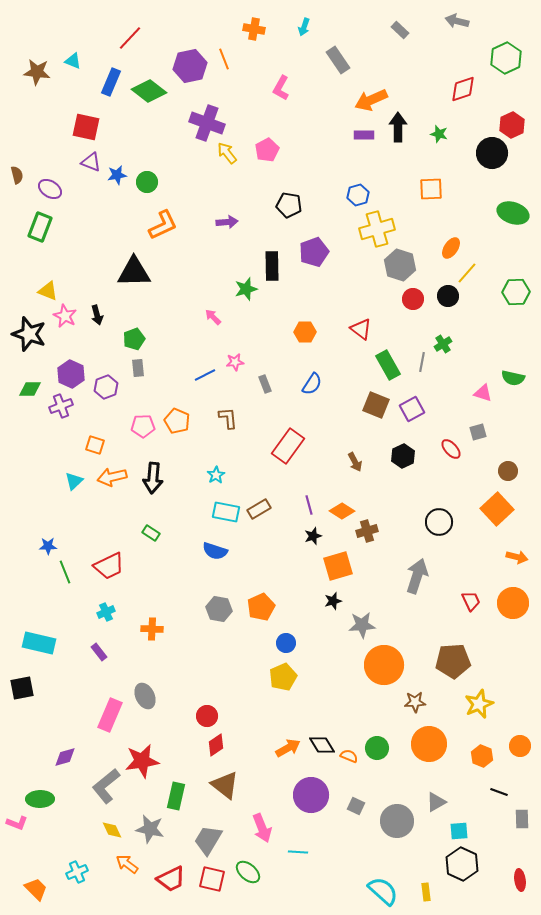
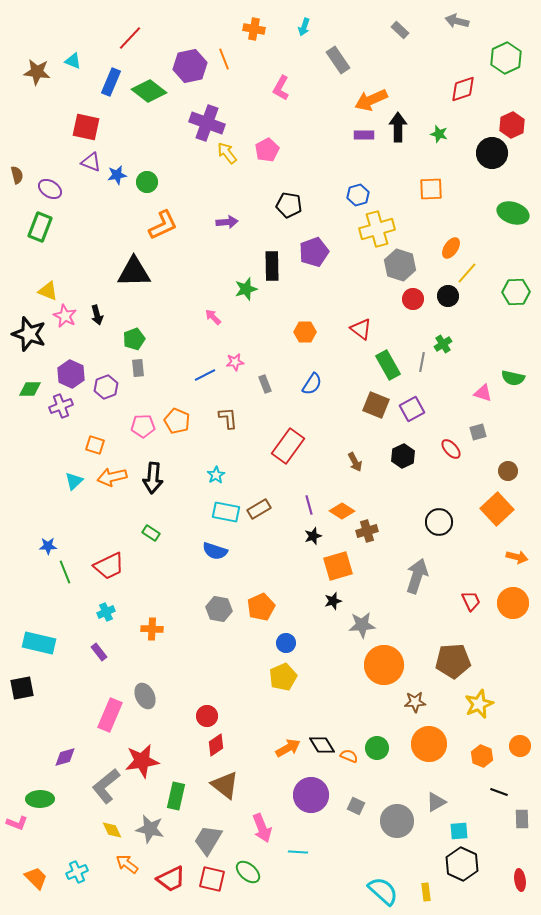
orange trapezoid at (36, 889): moved 11 px up
